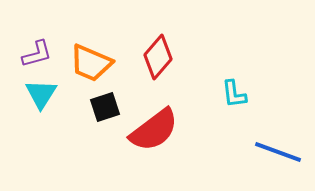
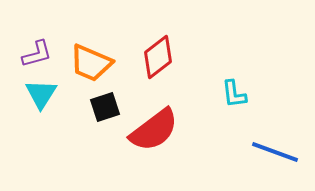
red diamond: rotated 12 degrees clockwise
blue line: moved 3 px left
